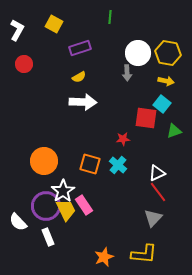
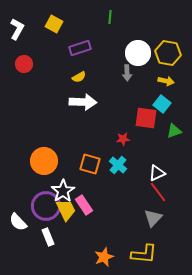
white L-shape: moved 1 px up
